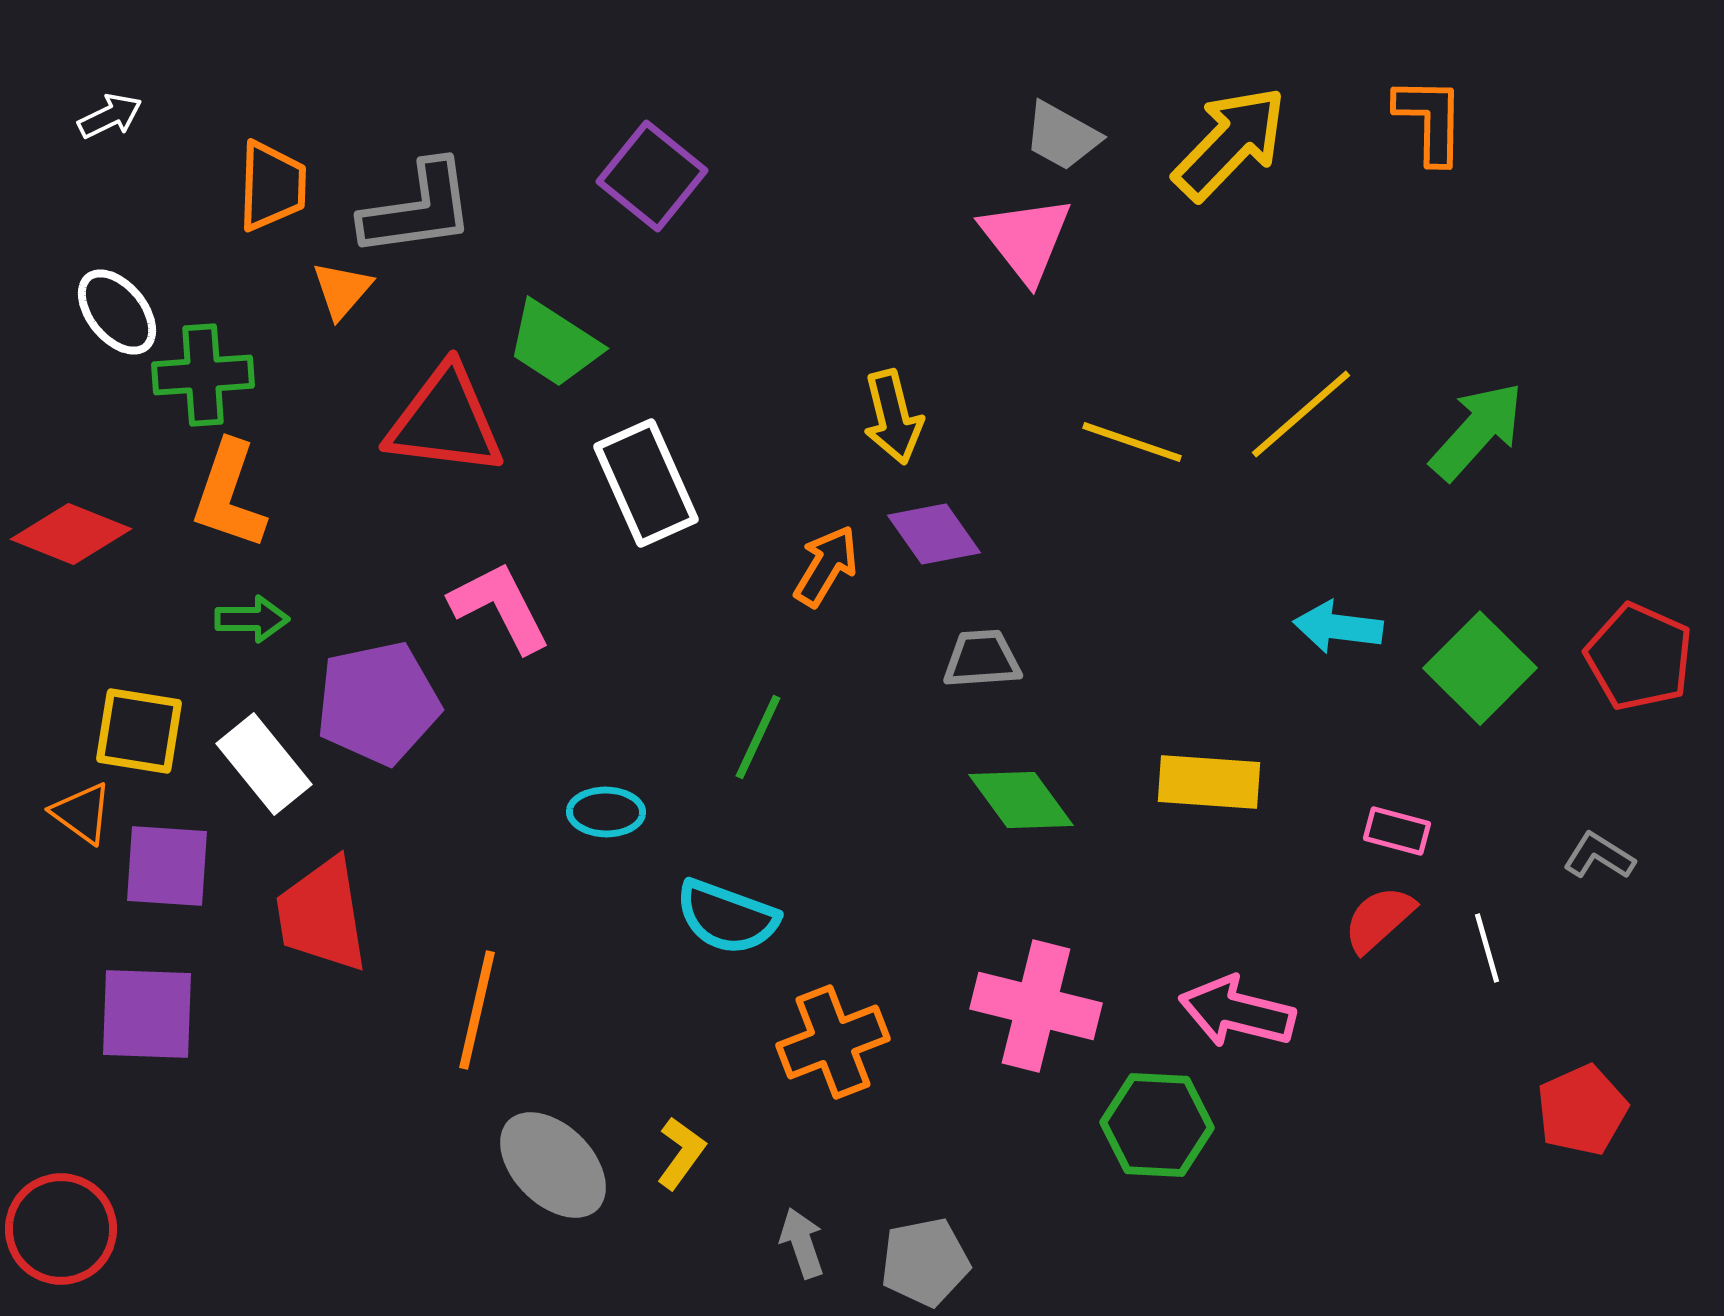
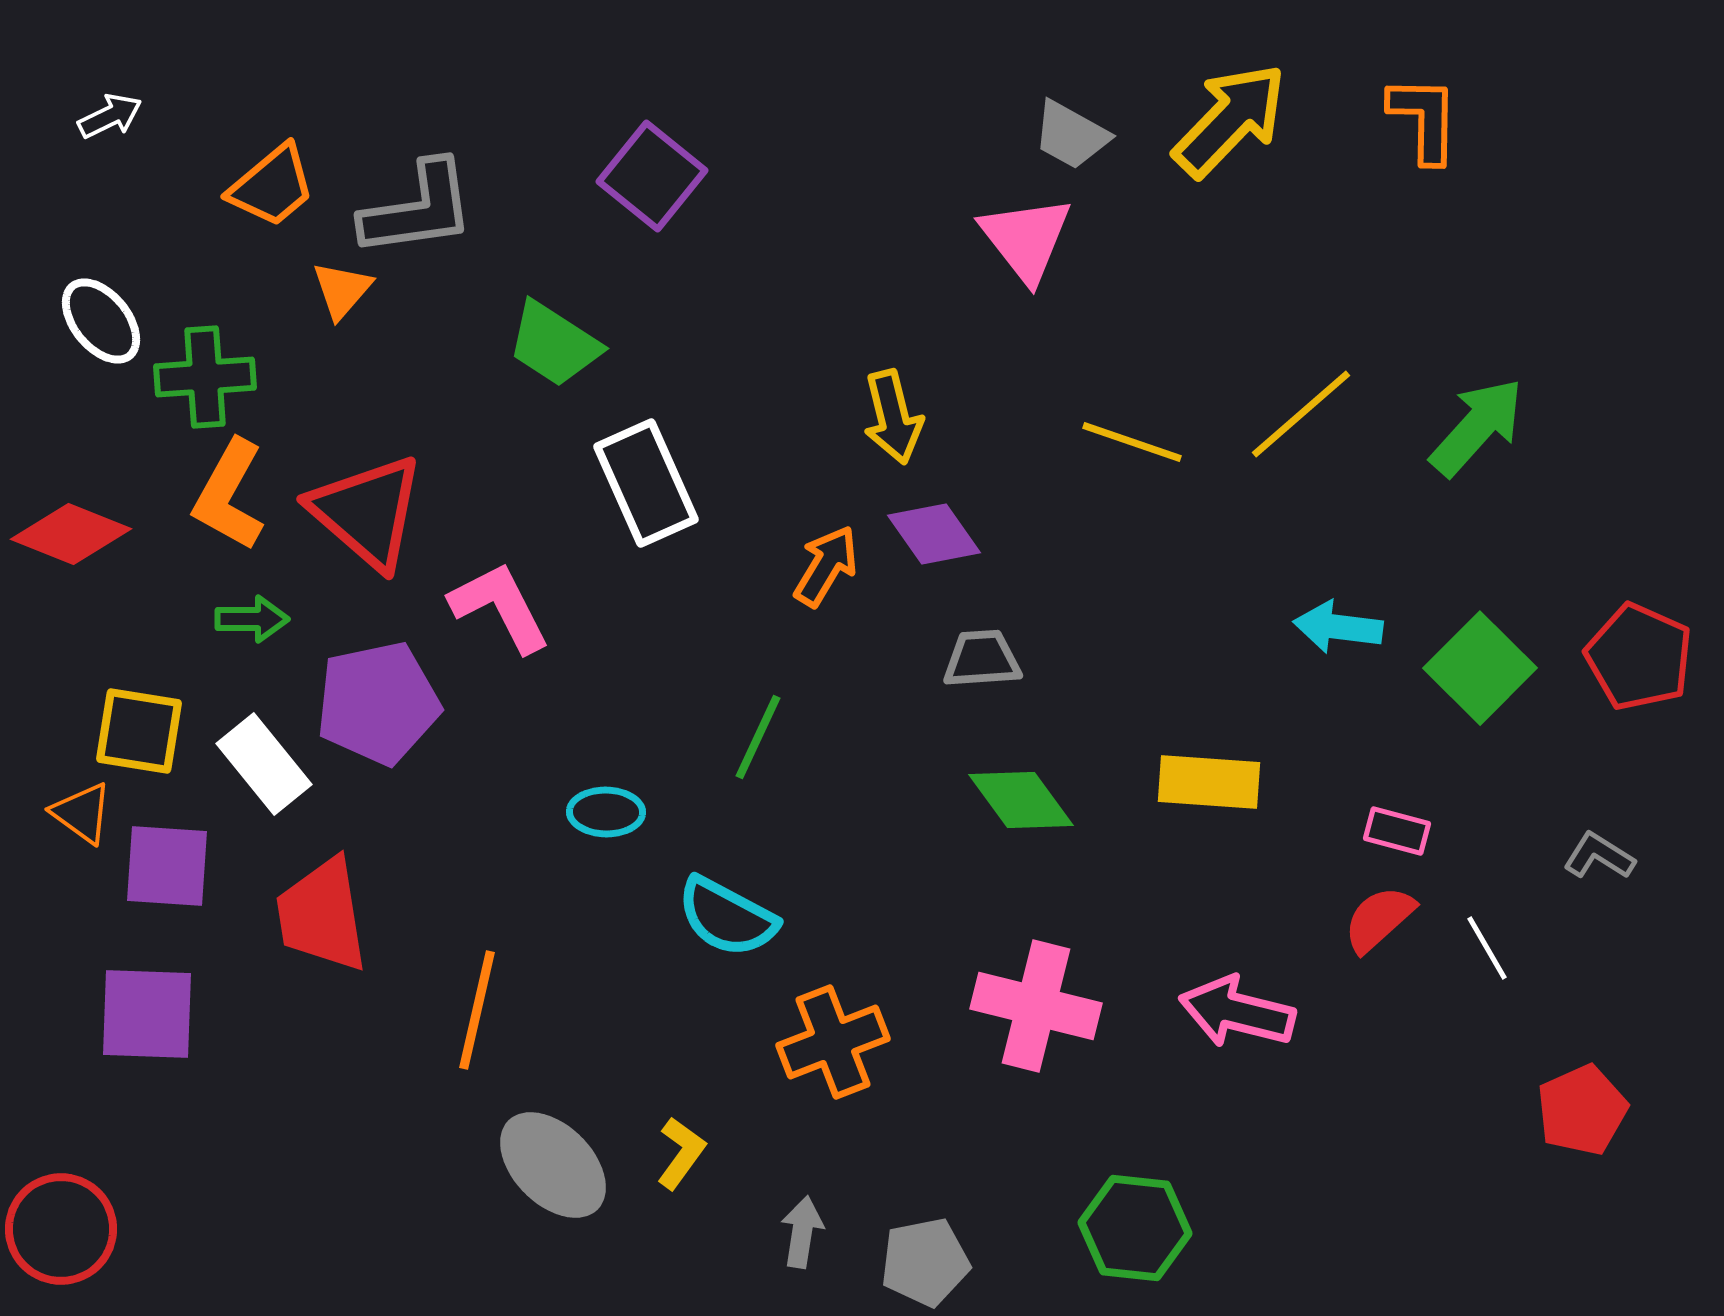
orange L-shape at (1430, 120): moved 6 px left, 1 px up
gray trapezoid at (1062, 136): moved 9 px right, 1 px up
yellow arrow at (1230, 143): moved 23 px up
orange trapezoid at (272, 186): rotated 48 degrees clockwise
white ellipse at (117, 312): moved 16 px left, 9 px down
green cross at (203, 375): moved 2 px right, 2 px down
red triangle at (445, 421): moved 78 px left, 91 px down; rotated 34 degrees clockwise
green arrow at (1477, 431): moved 4 px up
orange L-shape at (229, 495): rotated 10 degrees clockwise
cyan semicircle at (727, 917): rotated 8 degrees clockwise
white line at (1487, 948): rotated 14 degrees counterclockwise
green hexagon at (1157, 1125): moved 22 px left, 103 px down; rotated 3 degrees clockwise
gray arrow at (802, 1243): moved 11 px up; rotated 28 degrees clockwise
